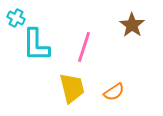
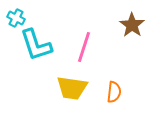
cyan L-shape: rotated 18 degrees counterclockwise
yellow trapezoid: rotated 112 degrees clockwise
orange semicircle: rotated 50 degrees counterclockwise
